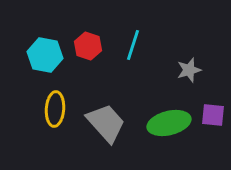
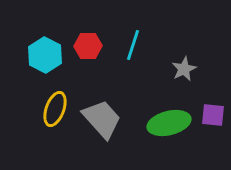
red hexagon: rotated 20 degrees counterclockwise
cyan hexagon: rotated 16 degrees clockwise
gray star: moved 5 px left, 1 px up; rotated 10 degrees counterclockwise
yellow ellipse: rotated 16 degrees clockwise
gray trapezoid: moved 4 px left, 4 px up
